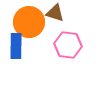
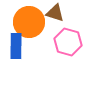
pink hexagon: moved 3 px up; rotated 8 degrees clockwise
